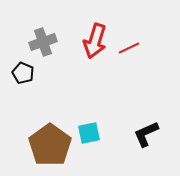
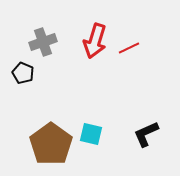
cyan square: moved 2 px right, 1 px down; rotated 25 degrees clockwise
brown pentagon: moved 1 px right, 1 px up
